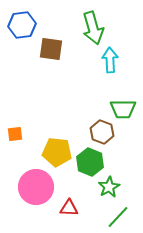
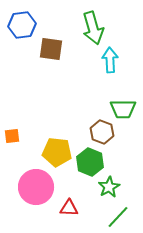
orange square: moved 3 px left, 2 px down
